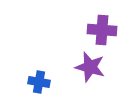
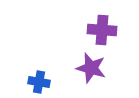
purple star: moved 1 px right, 1 px down
